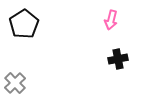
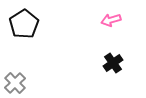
pink arrow: rotated 60 degrees clockwise
black cross: moved 5 px left, 4 px down; rotated 24 degrees counterclockwise
